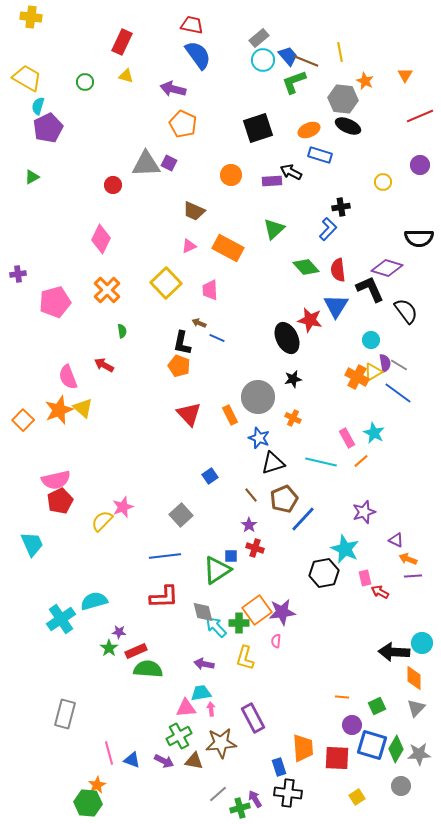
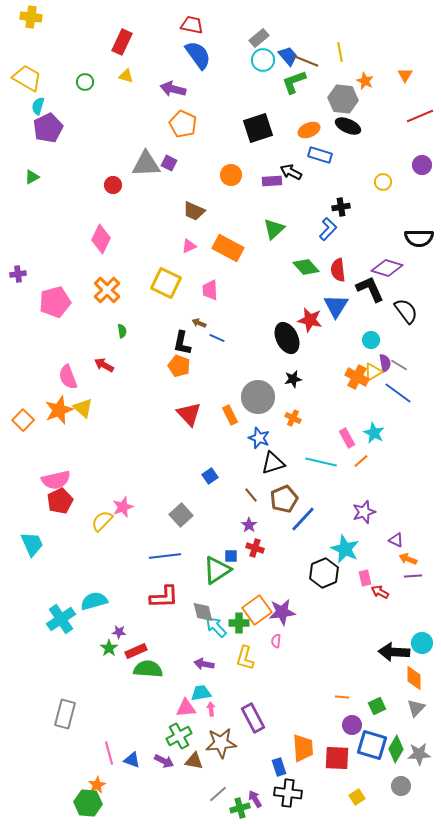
purple circle at (420, 165): moved 2 px right
yellow square at (166, 283): rotated 20 degrees counterclockwise
black hexagon at (324, 573): rotated 12 degrees counterclockwise
